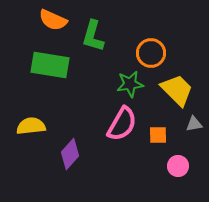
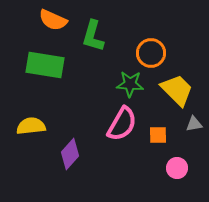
green rectangle: moved 5 px left
green star: rotated 12 degrees clockwise
pink circle: moved 1 px left, 2 px down
